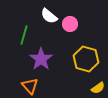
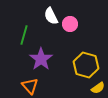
white semicircle: moved 2 px right; rotated 24 degrees clockwise
yellow hexagon: moved 6 px down
